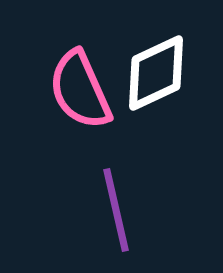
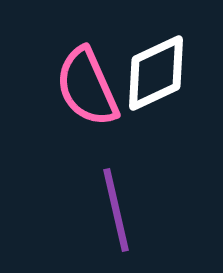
pink semicircle: moved 7 px right, 3 px up
